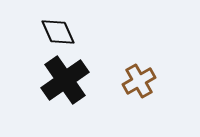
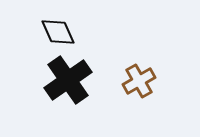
black cross: moved 3 px right
